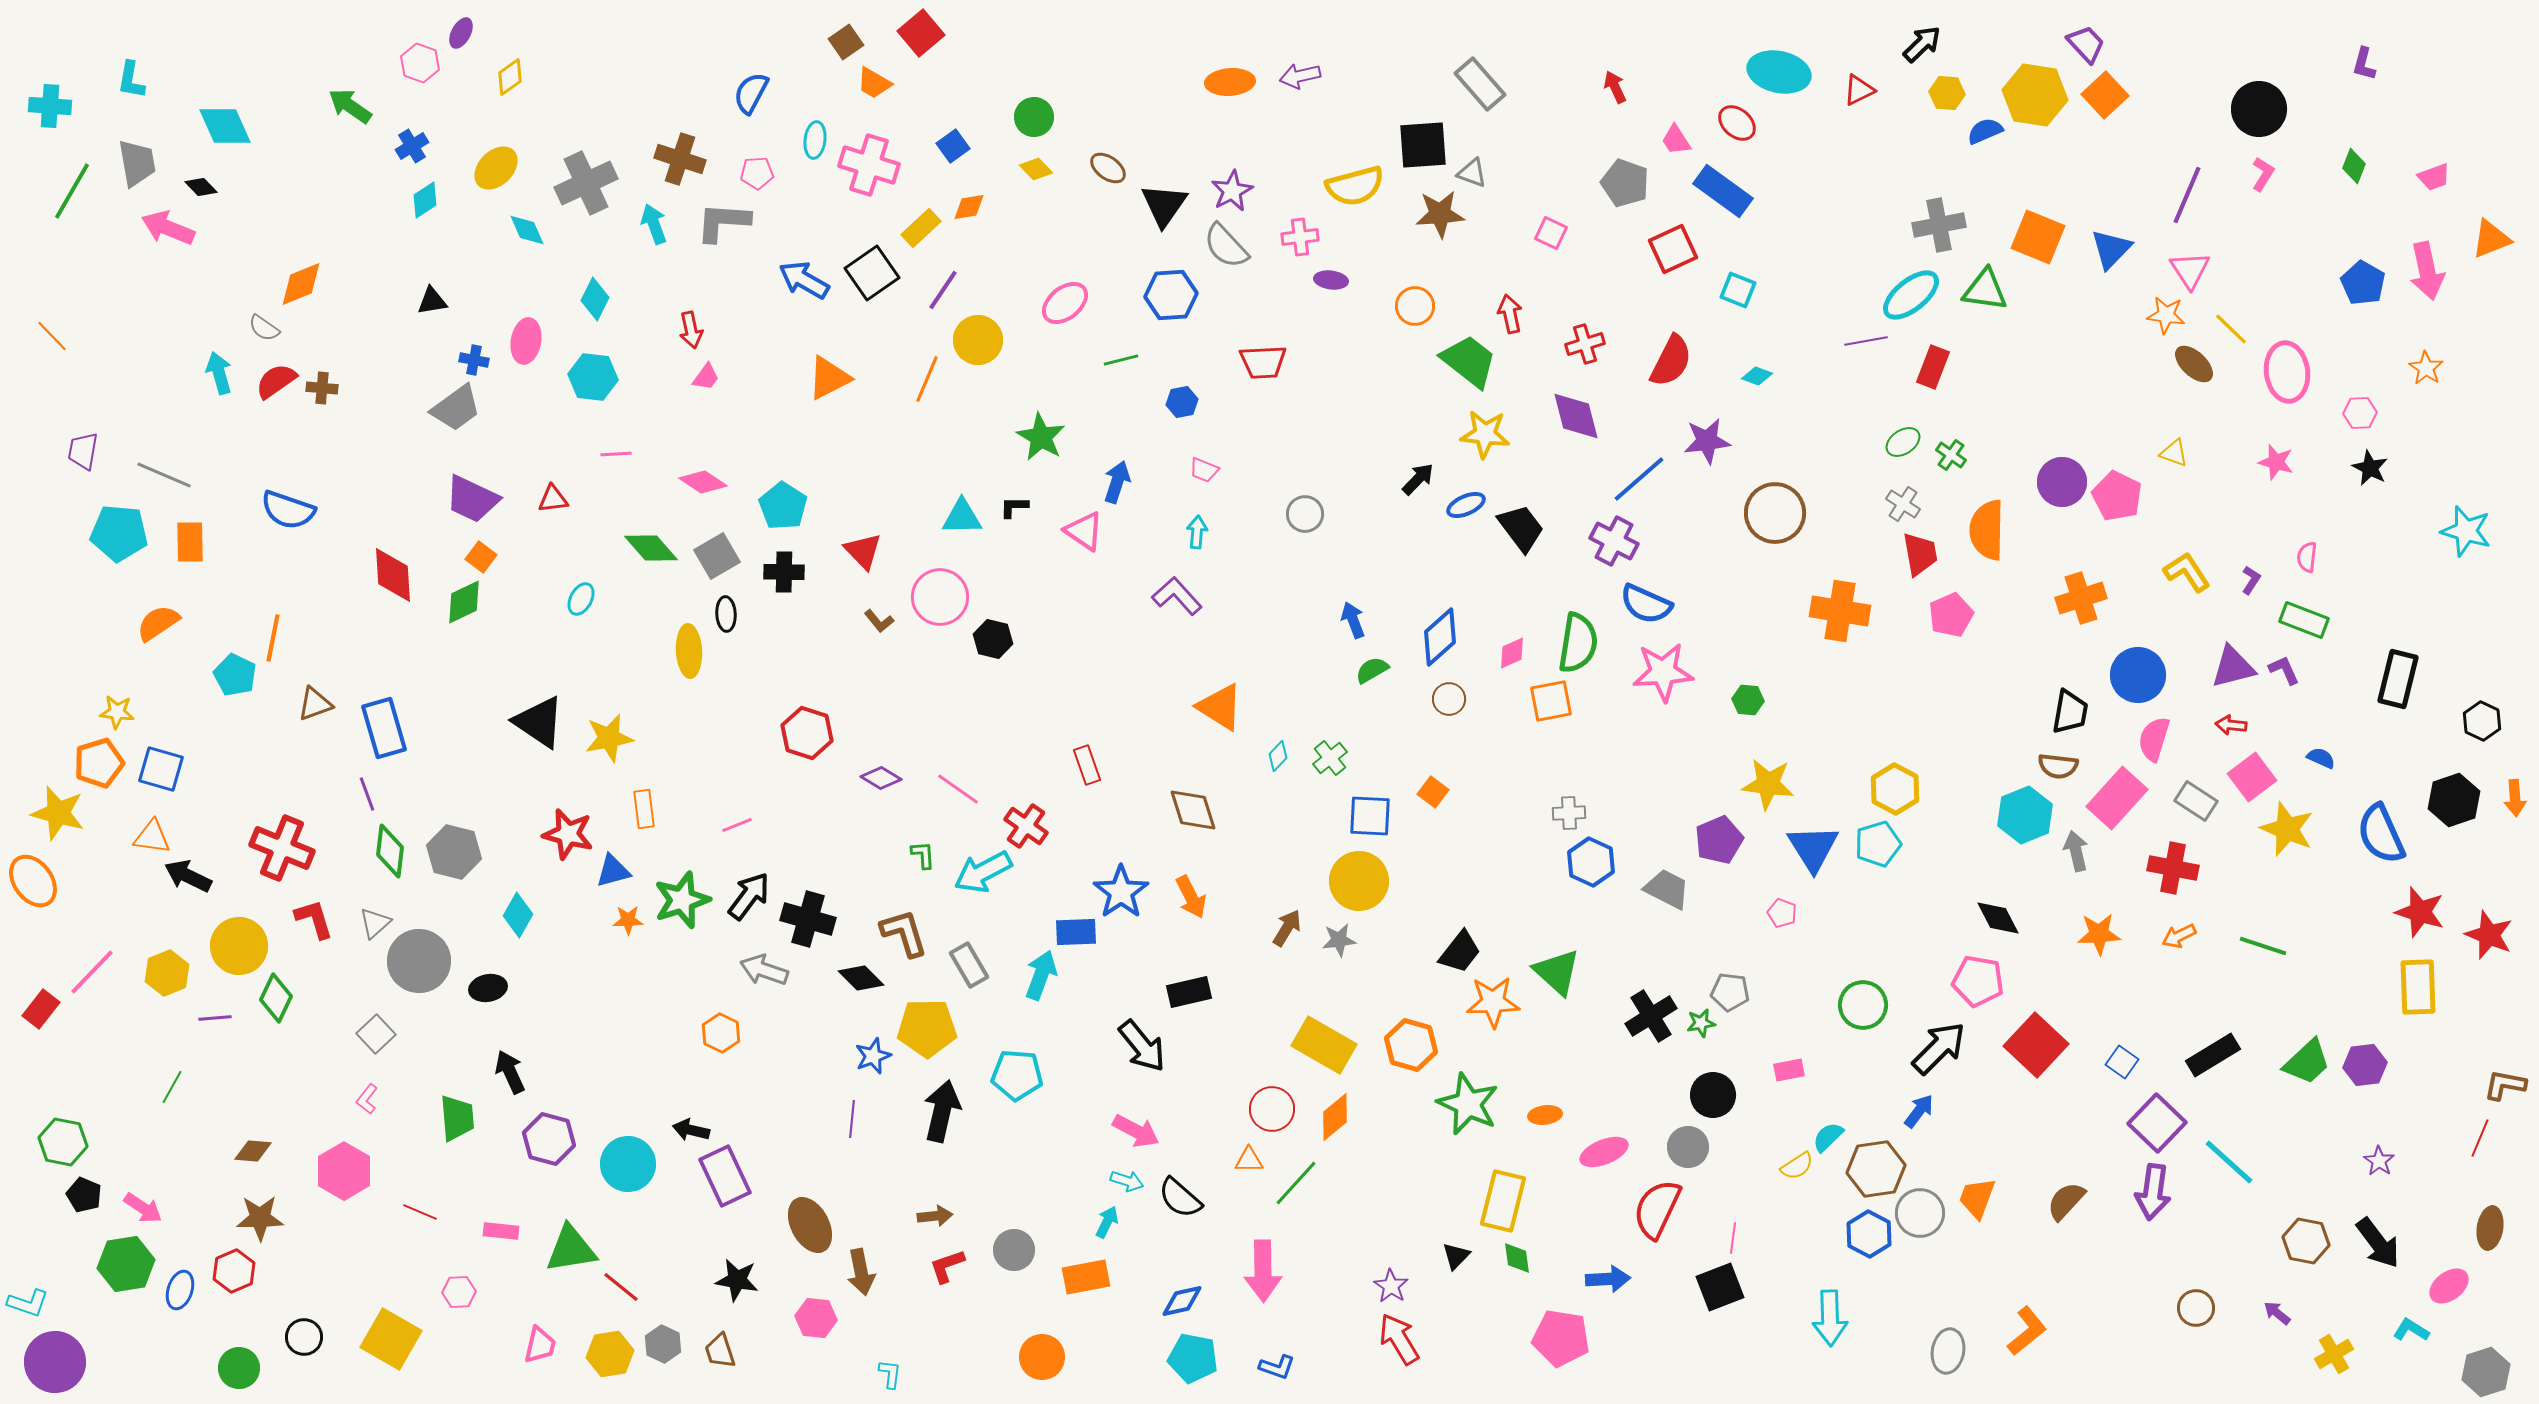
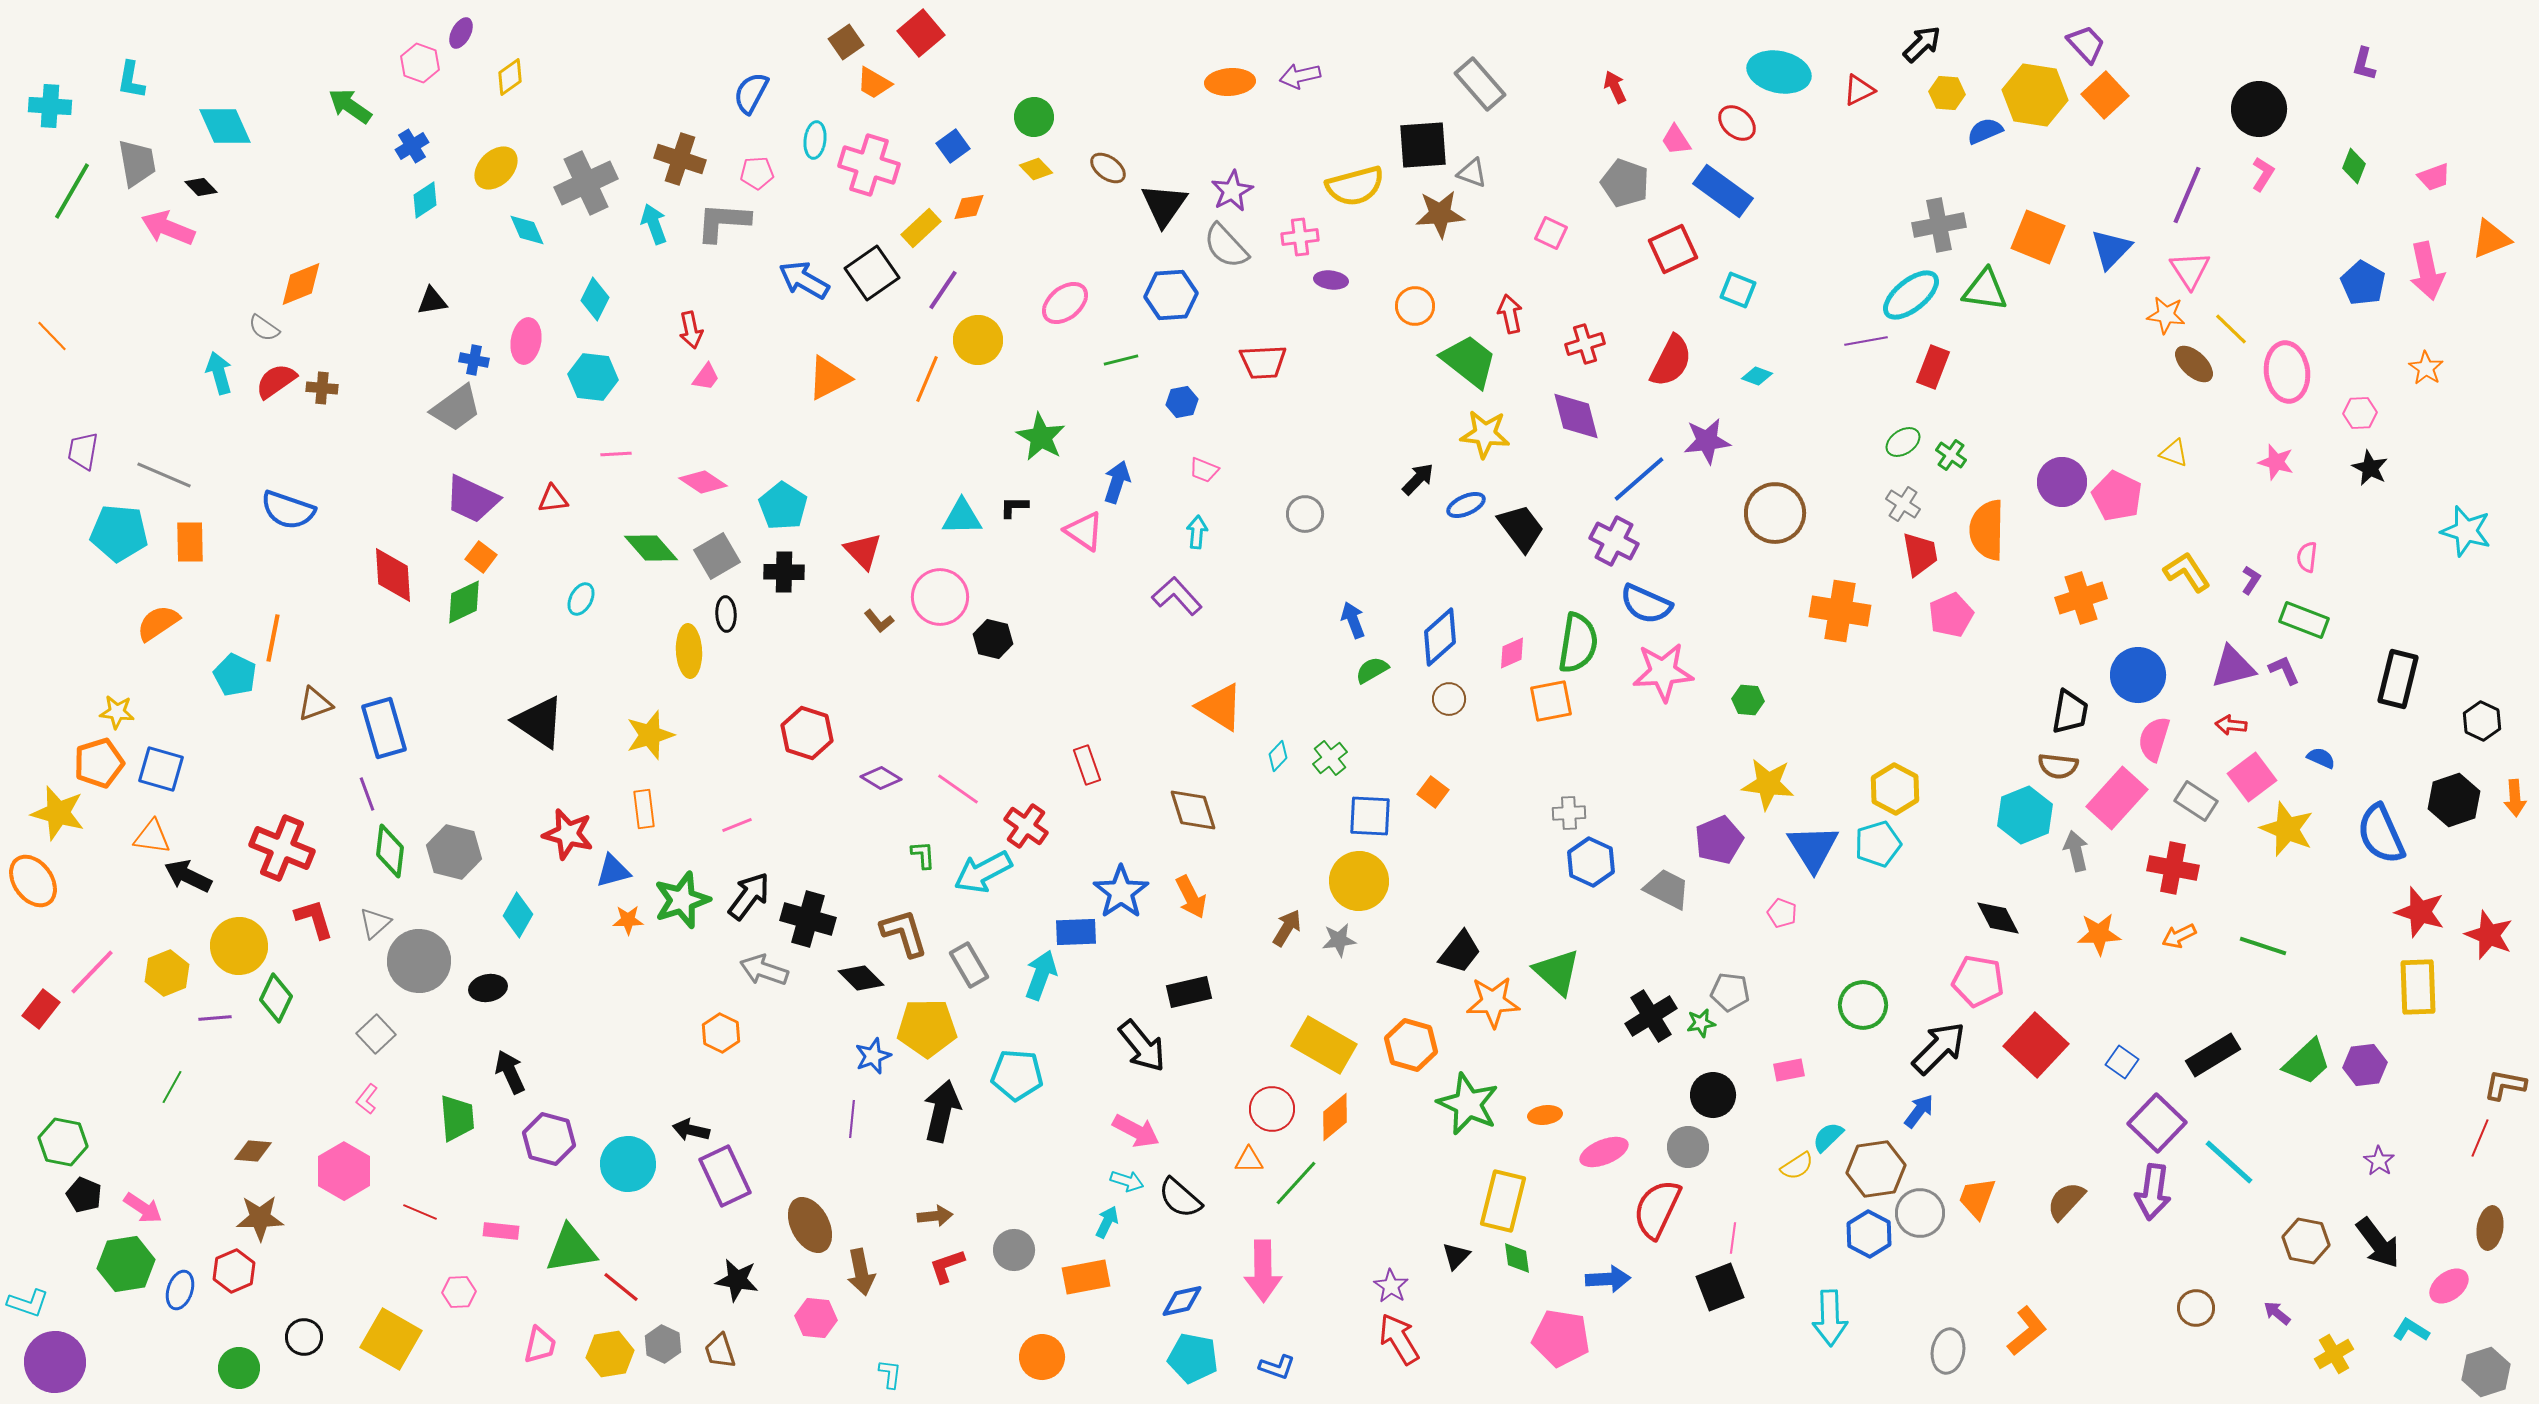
yellow star at (609, 738): moved 41 px right, 3 px up; rotated 6 degrees counterclockwise
